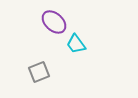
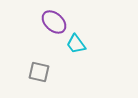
gray square: rotated 35 degrees clockwise
